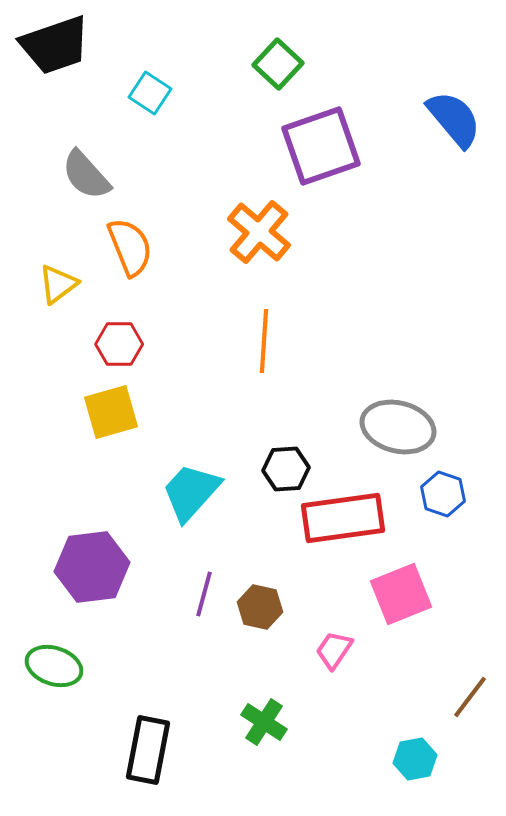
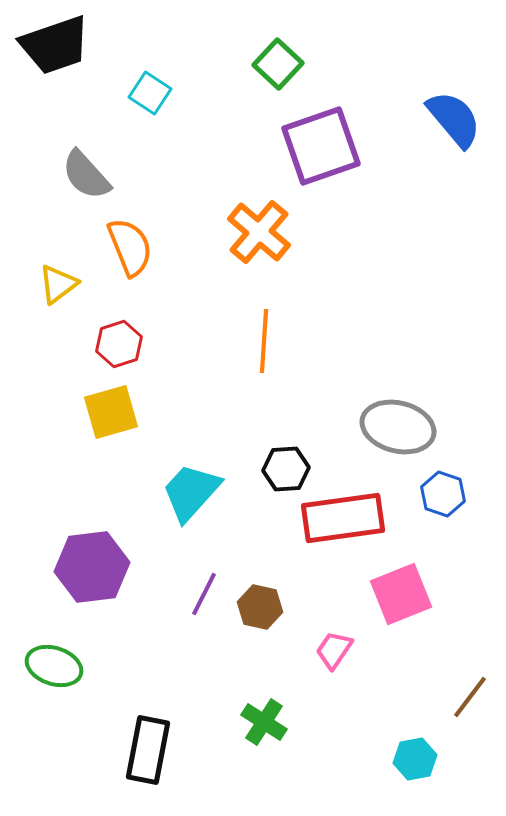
red hexagon: rotated 18 degrees counterclockwise
purple line: rotated 12 degrees clockwise
